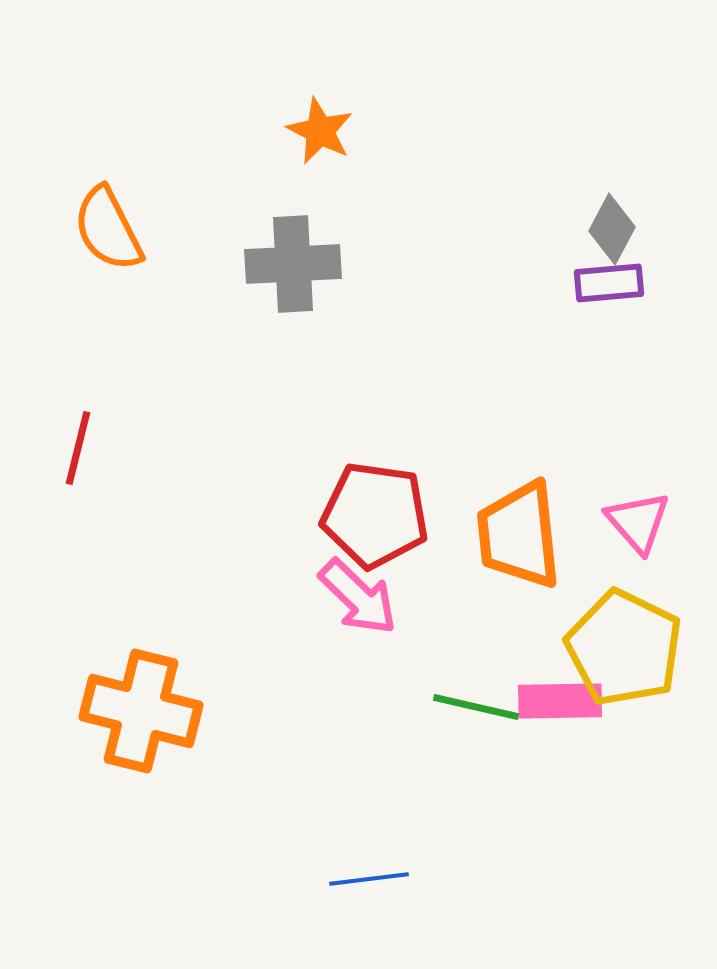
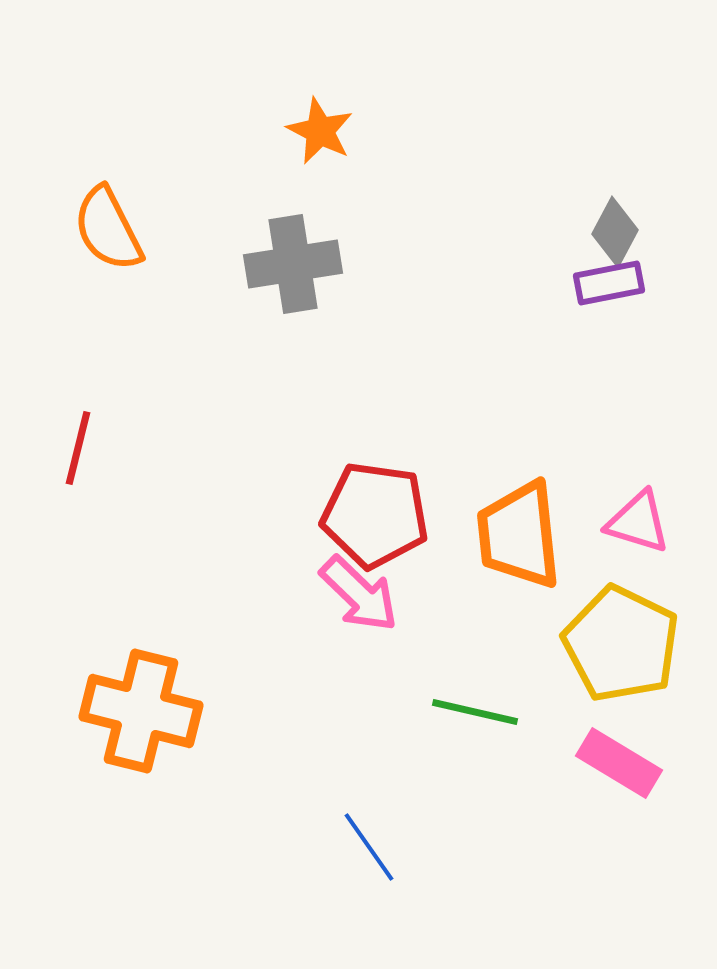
gray diamond: moved 3 px right, 3 px down
gray cross: rotated 6 degrees counterclockwise
purple rectangle: rotated 6 degrees counterclockwise
pink triangle: rotated 32 degrees counterclockwise
pink arrow: moved 1 px right, 3 px up
yellow pentagon: moved 3 px left, 4 px up
pink rectangle: moved 59 px right, 62 px down; rotated 32 degrees clockwise
green line: moved 1 px left, 5 px down
blue line: moved 32 px up; rotated 62 degrees clockwise
